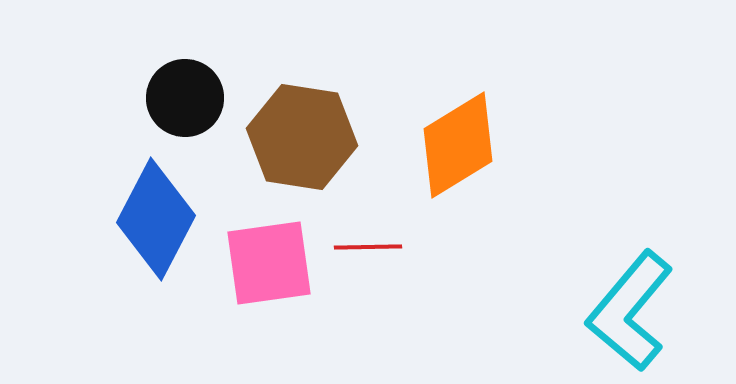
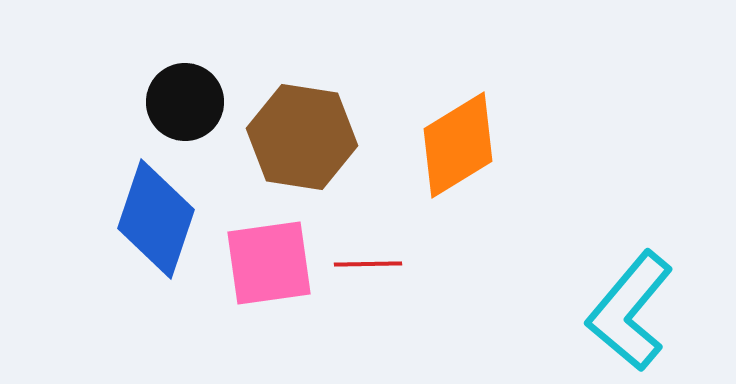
black circle: moved 4 px down
blue diamond: rotated 9 degrees counterclockwise
red line: moved 17 px down
